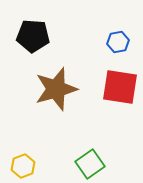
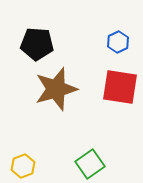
black pentagon: moved 4 px right, 8 px down
blue hexagon: rotated 15 degrees counterclockwise
